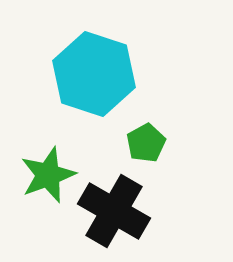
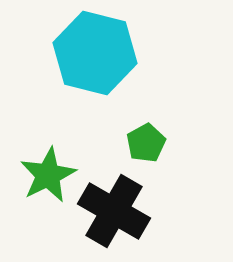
cyan hexagon: moved 1 px right, 21 px up; rotated 4 degrees counterclockwise
green star: rotated 6 degrees counterclockwise
